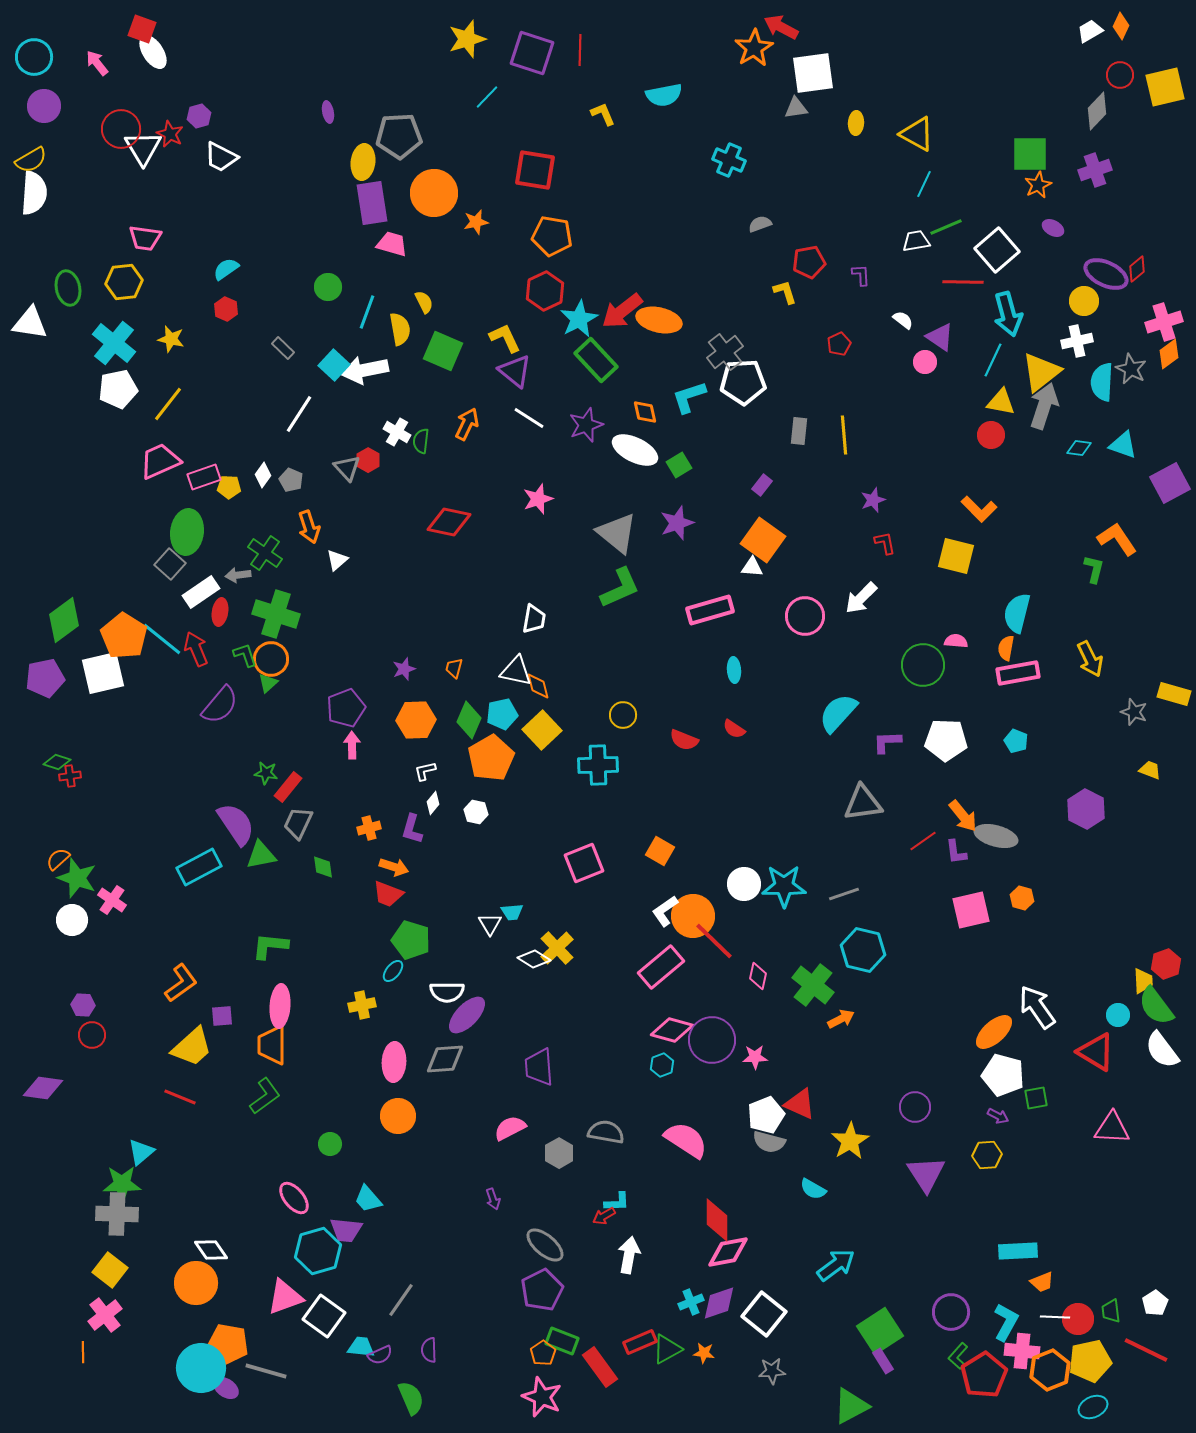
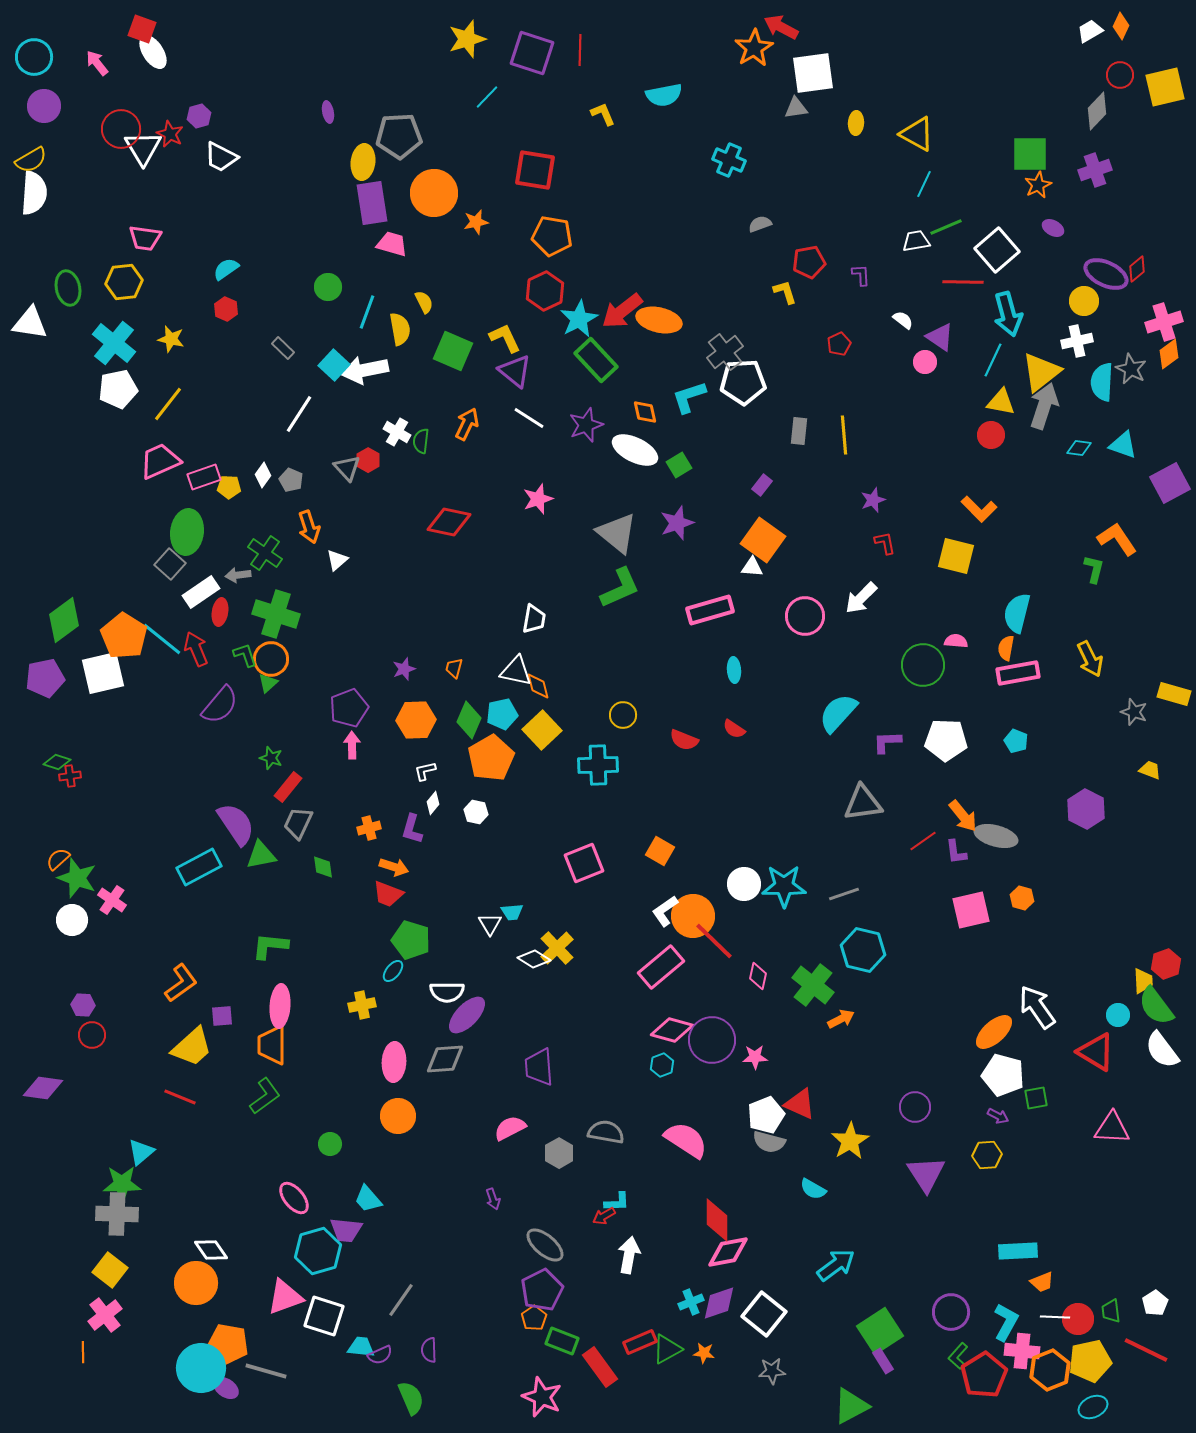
green square at (443, 351): moved 10 px right
purple pentagon at (346, 708): moved 3 px right
green star at (266, 773): moved 5 px right, 15 px up; rotated 10 degrees clockwise
white square at (324, 1316): rotated 18 degrees counterclockwise
orange pentagon at (543, 1353): moved 9 px left, 35 px up
